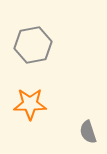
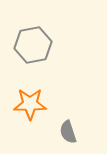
gray semicircle: moved 20 px left
